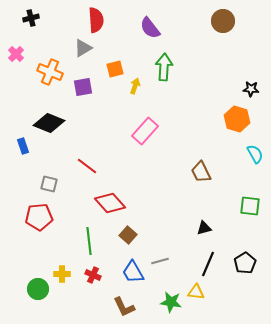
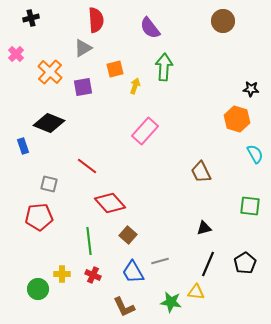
orange cross: rotated 20 degrees clockwise
